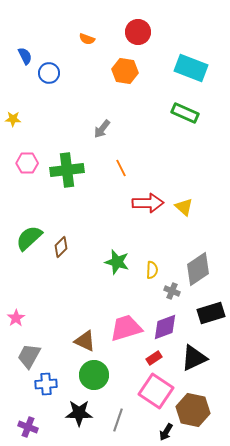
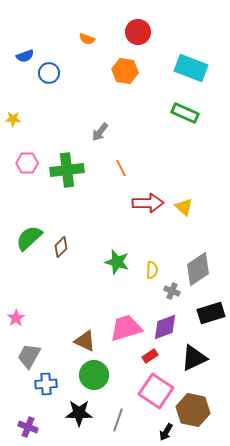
blue semicircle: rotated 96 degrees clockwise
gray arrow: moved 2 px left, 3 px down
red rectangle: moved 4 px left, 2 px up
